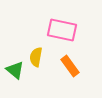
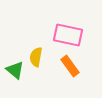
pink rectangle: moved 6 px right, 5 px down
